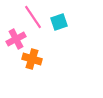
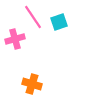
pink cross: moved 1 px left; rotated 12 degrees clockwise
orange cross: moved 25 px down
